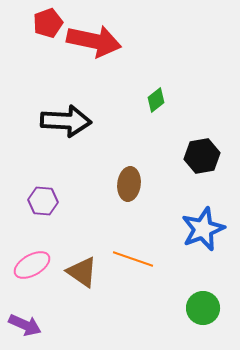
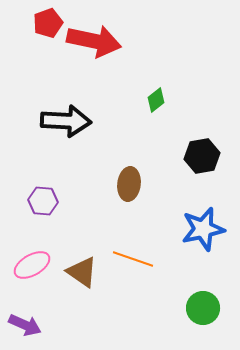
blue star: rotated 9 degrees clockwise
